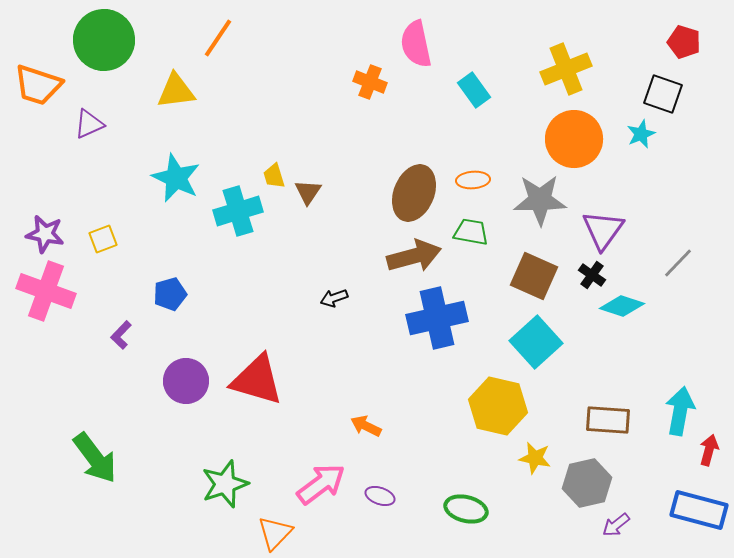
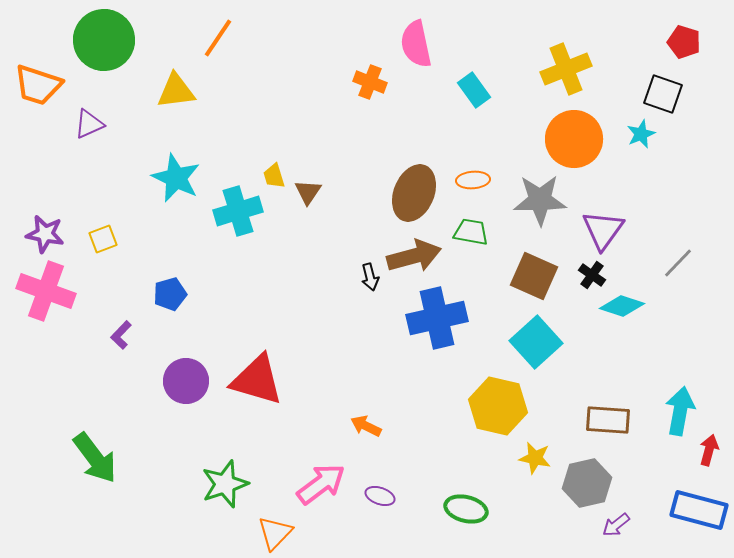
black arrow at (334, 298): moved 36 px right, 21 px up; rotated 84 degrees counterclockwise
